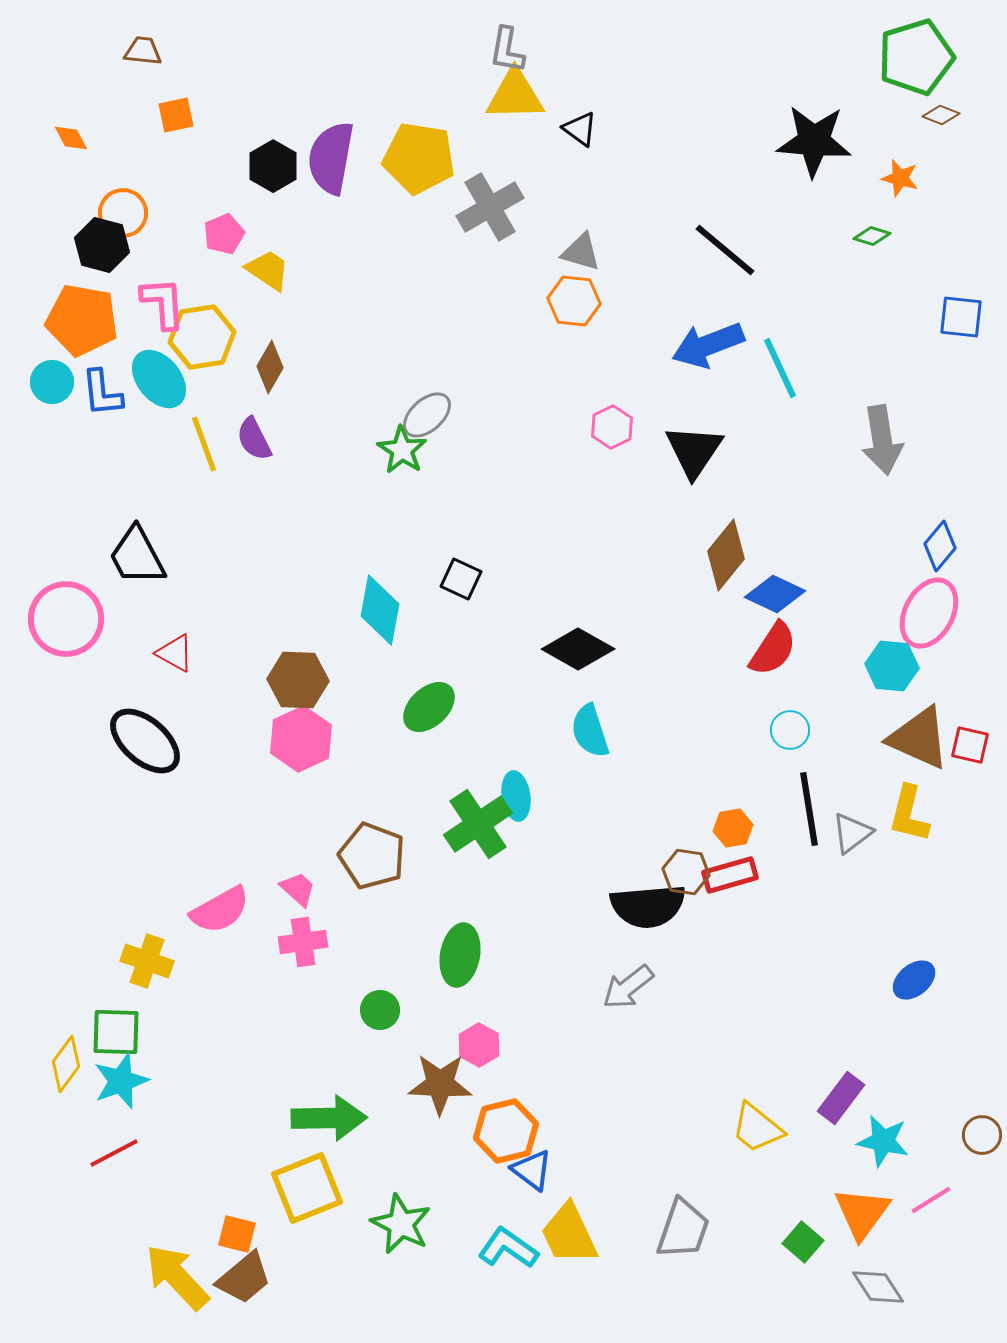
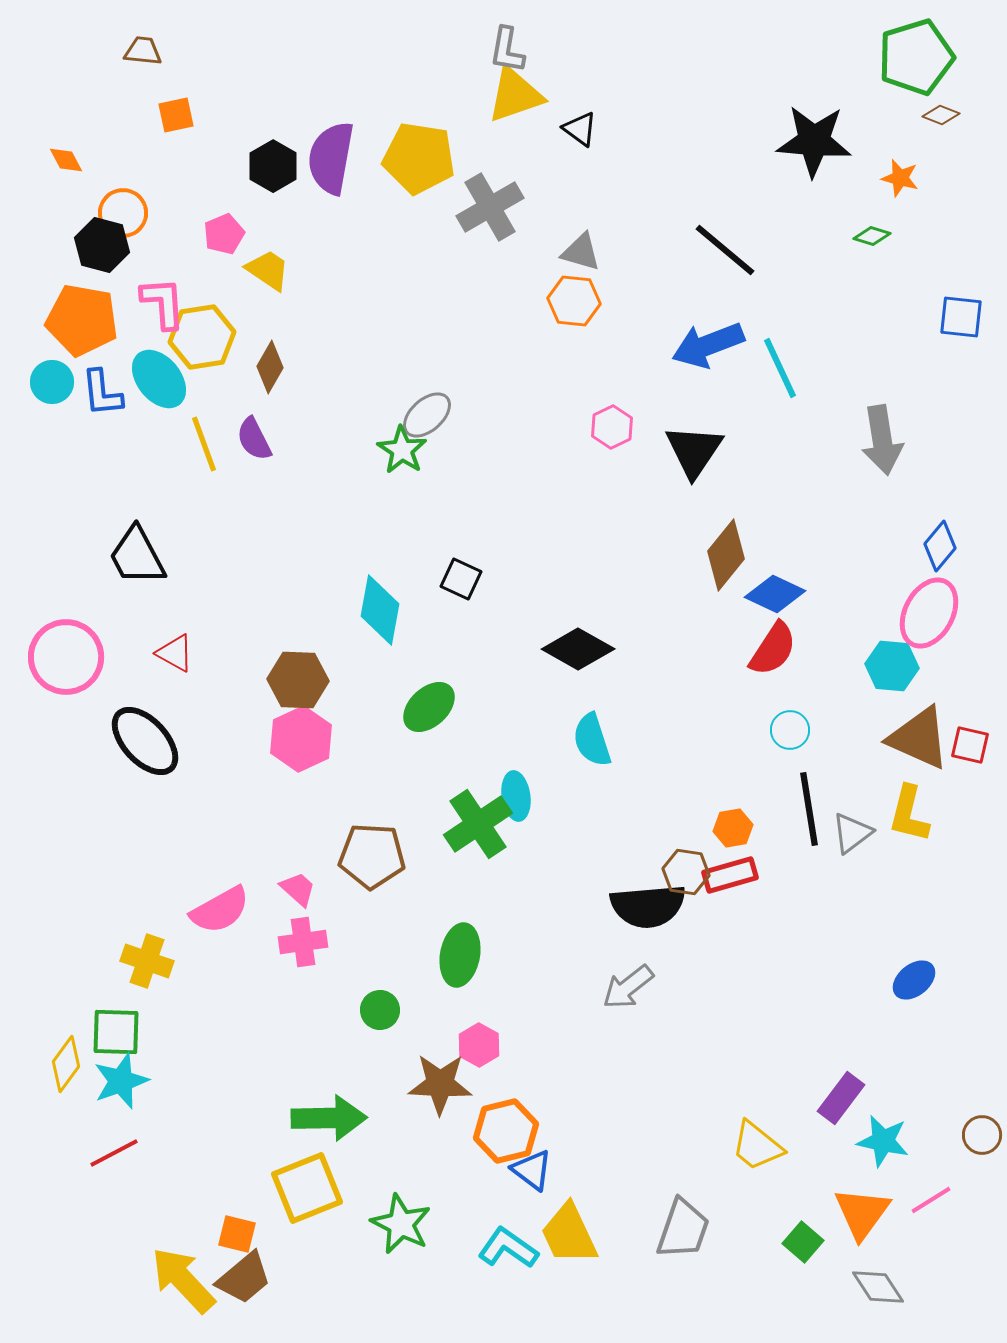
yellow triangle at (515, 95): rotated 18 degrees counterclockwise
orange diamond at (71, 138): moved 5 px left, 22 px down
pink circle at (66, 619): moved 38 px down
cyan semicircle at (590, 731): moved 2 px right, 9 px down
black ellipse at (145, 741): rotated 6 degrees clockwise
brown pentagon at (372, 856): rotated 18 degrees counterclockwise
yellow trapezoid at (757, 1128): moved 18 px down
yellow arrow at (177, 1277): moved 6 px right, 3 px down
